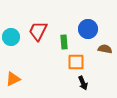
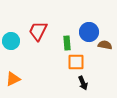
blue circle: moved 1 px right, 3 px down
cyan circle: moved 4 px down
green rectangle: moved 3 px right, 1 px down
brown semicircle: moved 4 px up
